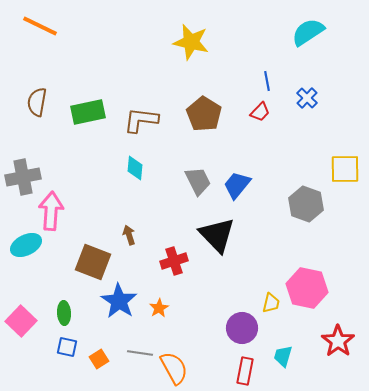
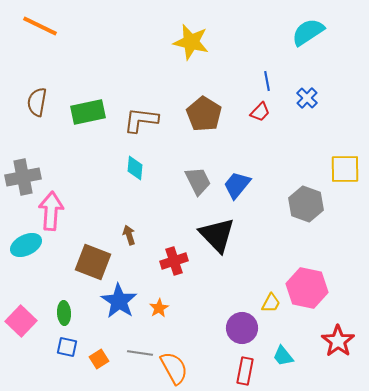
yellow trapezoid: rotated 15 degrees clockwise
cyan trapezoid: rotated 55 degrees counterclockwise
